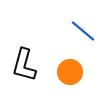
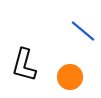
orange circle: moved 5 px down
